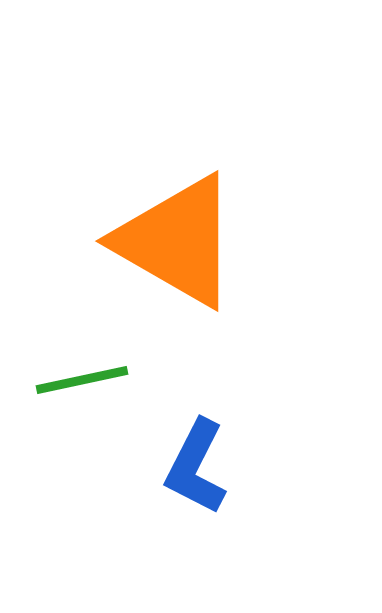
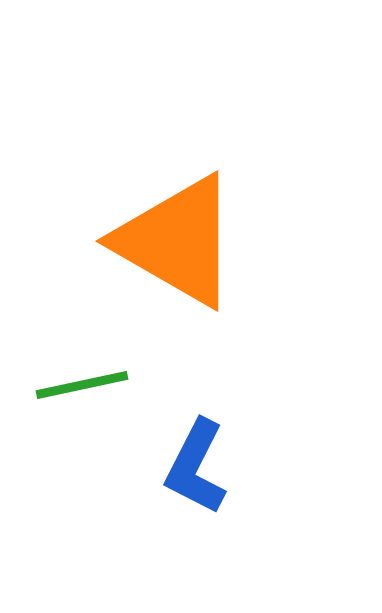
green line: moved 5 px down
